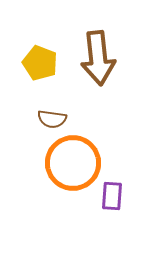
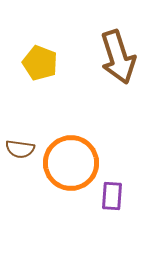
brown arrow: moved 20 px right, 1 px up; rotated 12 degrees counterclockwise
brown semicircle: moved 32 px left, 30 px down
orange circle: moved 2 px left
